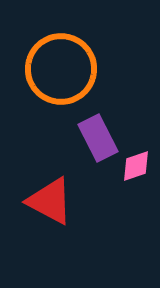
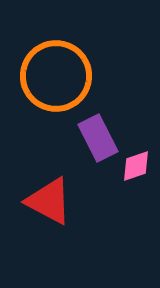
orange circle: moved 5 px left, 7 px down
red triangle: moved 1 px left
